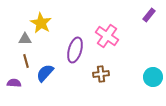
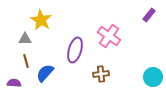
yellow star: moved 3 px up
pink cross: moved 2 px right
